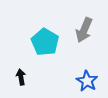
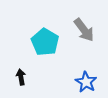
gray arrow: rotated 60 degrees counterclockwise
blue star: moved 1 px left, 1 px down
